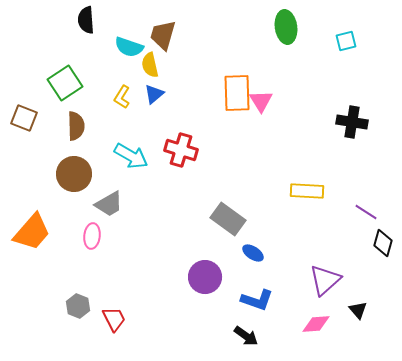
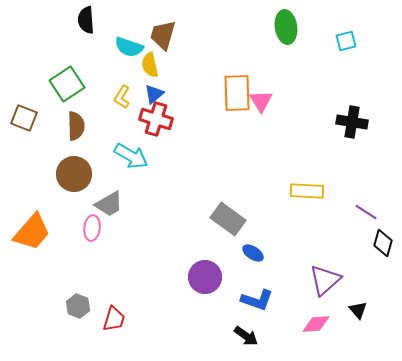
green square: moved 2 px right, 1 px down
red cross: moved 25 px left, 31 px up
pink ellipse: moved 8 px up
red trapezoid: rotated 44 degrees clockwise
